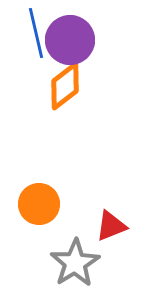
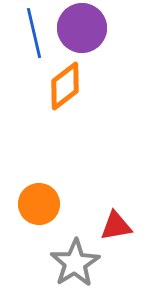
blue line: moved 2 px left
purple circle: moved 12 px right, 12 px up
red triangle: moved 5 px right; rotated 12 degrees clockwise
